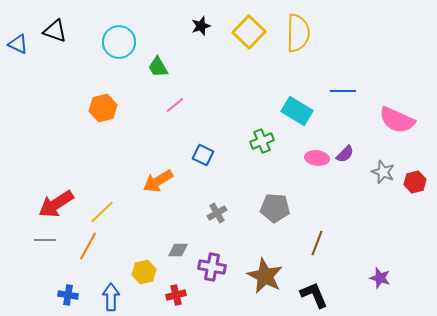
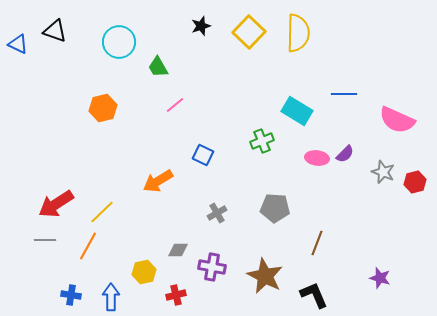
blue line: moved 1 px right, 3 px down
blue cross: moved 3 px right
